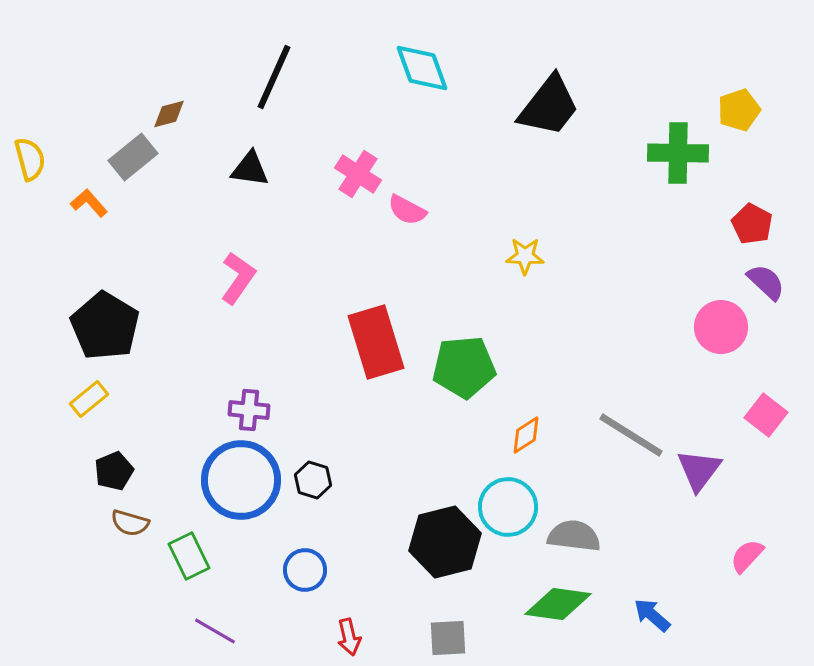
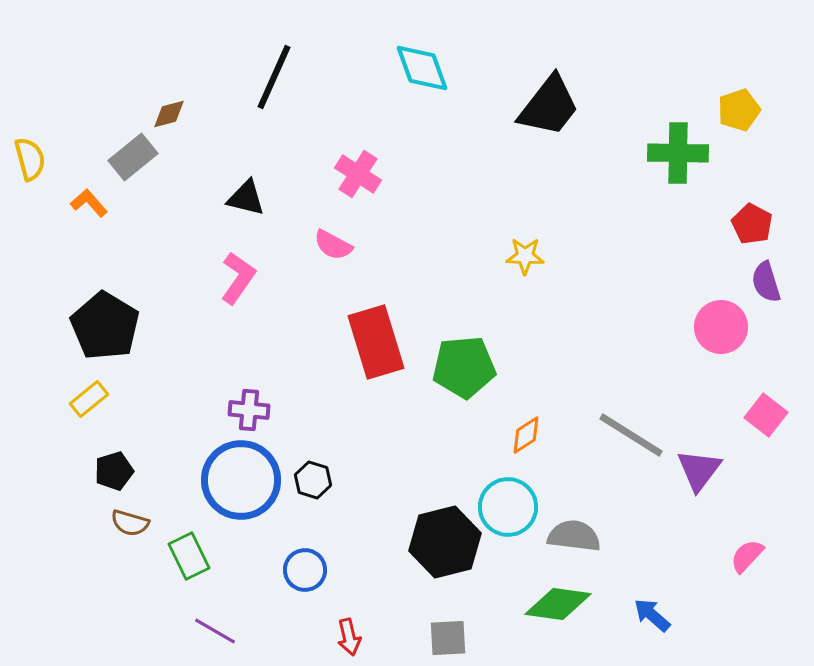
black triangle at (250, 169): moved 4 px left, 29 px down; rotated 6 degrees clockwise
pink semicircle at (407, 210): moved 74 px left, 35 px down
purple semicircle at (766, 282): rotated 150 degrees counterclockwise
black pentagon at (114, 471): rotated 6 degrees clockwise
